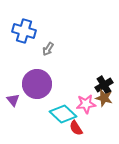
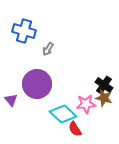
black cross: rotated 24 degrees counterclockwise
purple triangle: moved 2 px left
red semicircle: moved 1 px left, 1 px down
